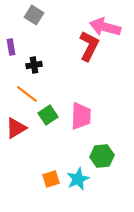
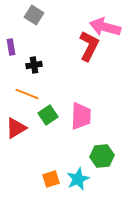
orange line: rotated 15 degrees counterclockwise
